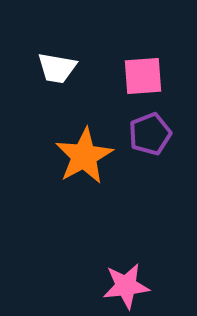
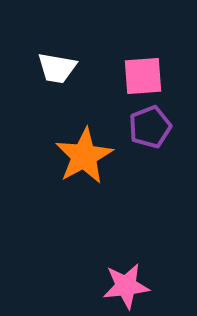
purple pentagon: moved 7 px up
